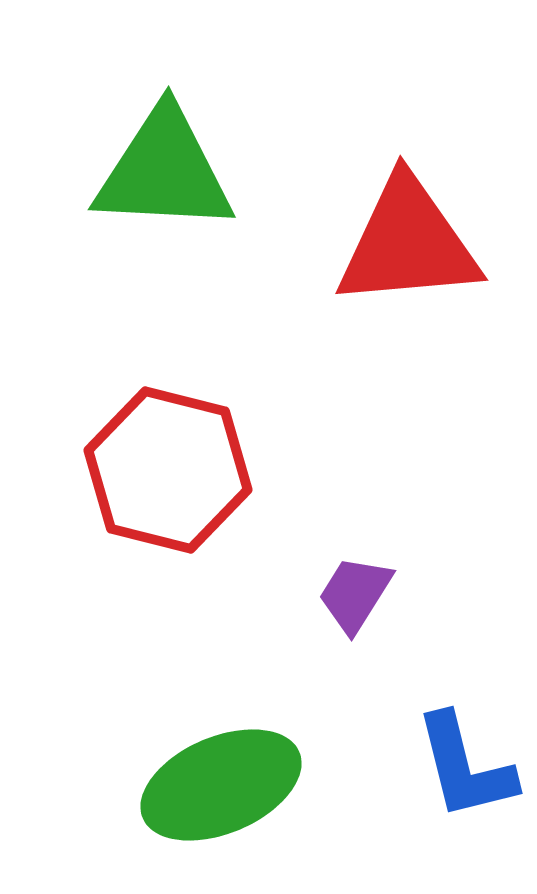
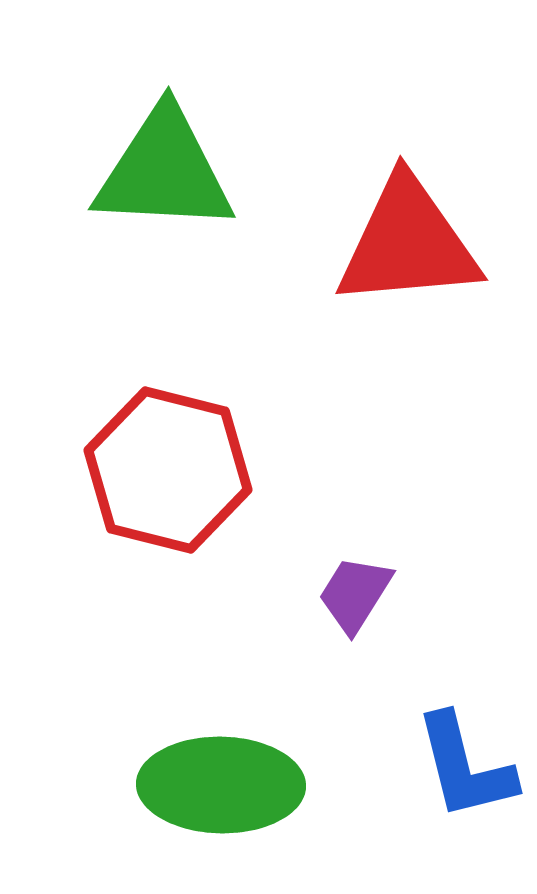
green ellipse: rotated 24 degrees clockwise
